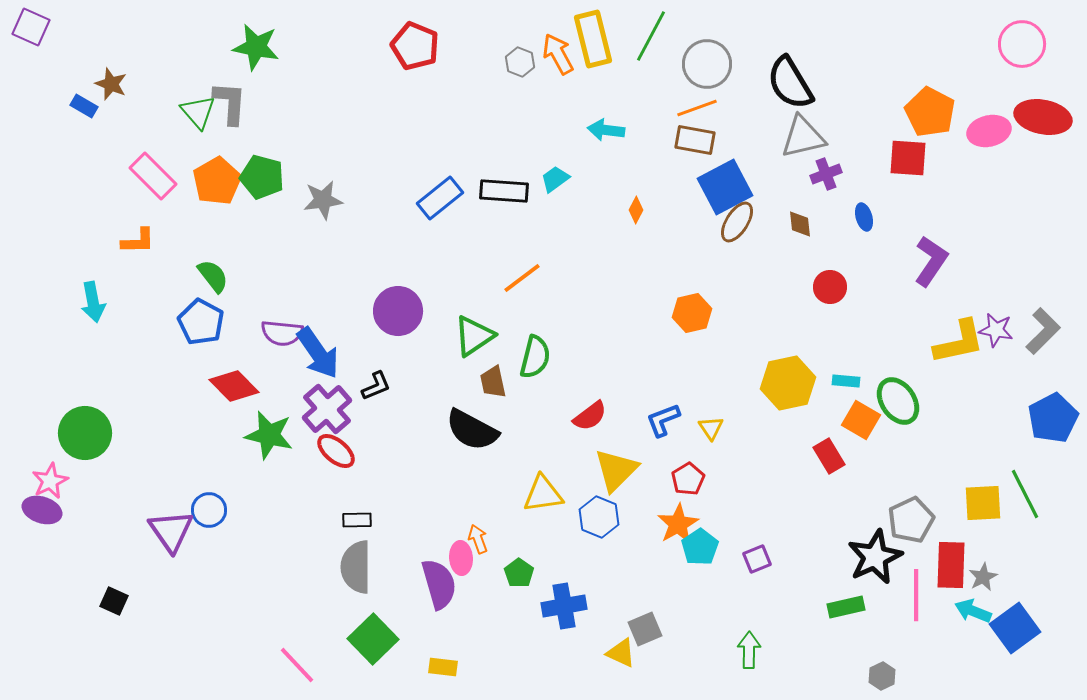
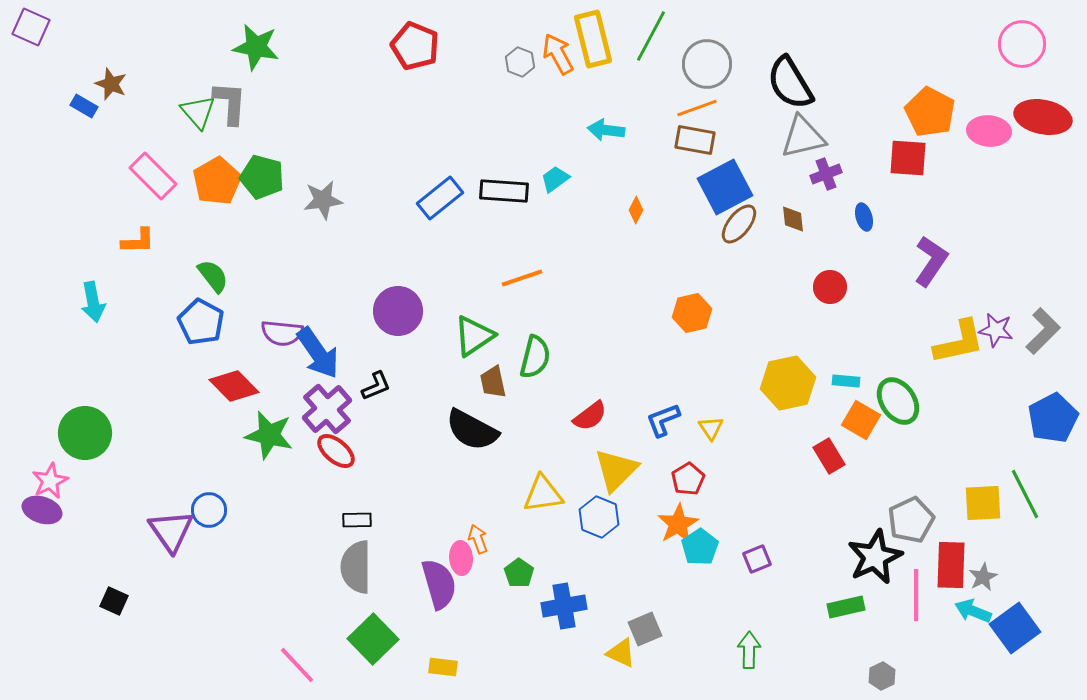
pink ellipse at (989, 131): rotated 18 degrees clockwise
brown ellipse at (737, 222): moved 2 px right, 2 px down; rotated 6 degrees clockwise
brown diamond at (800, 224): moved 7 px left, 5 px up
orange line at (522, 278): rotated 18 degrees clockwise
